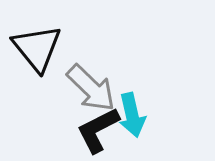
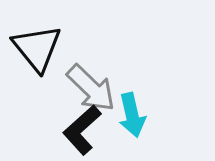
black L-shape: moved 16 px left; rotated 15 degrees counterclockwise
